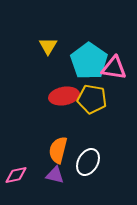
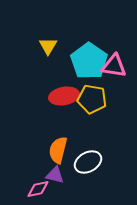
pink triangle: moved 2 px up
white ellipse: rotated 32 degrees clockwise
pink diamond: moved 22 px right, 14 px down
